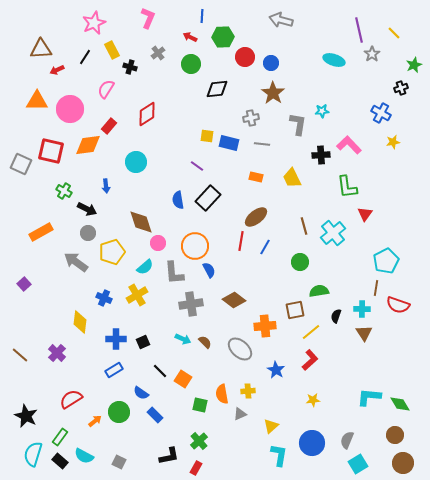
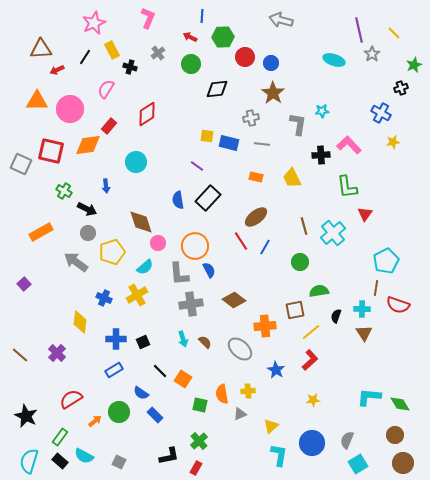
red line at (241, 241): rotated 42 degrees counterclockwise
gray L-shape at (174, 273): moved 5 px right, 1 px down
cyan arrow at (183, 339): rotated 49 degrees clockwise
cyan semicircle at (33, 454): moved 4 px left, 7 px down
